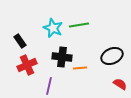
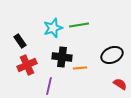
cyan star: rotated 30 degrees clockwise
black ellipse: moved 1 px up
